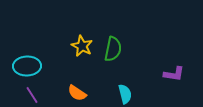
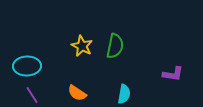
green semicircle: moved 2 px right, 3 px up
purple L-shape: moved 1 px left
cyan semicircle: moved 1 px left; rotated 24 degrees clockwise
